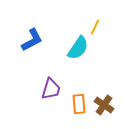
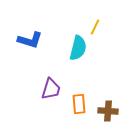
blue L-shape: moved 2 px left; rotated 45 degrees clockwise
cyan semicircle: rotated 20 degrees counterclockwise
brown cross: moved 4 px right, 6 px down; rotated 30 degrees counterclockwise
